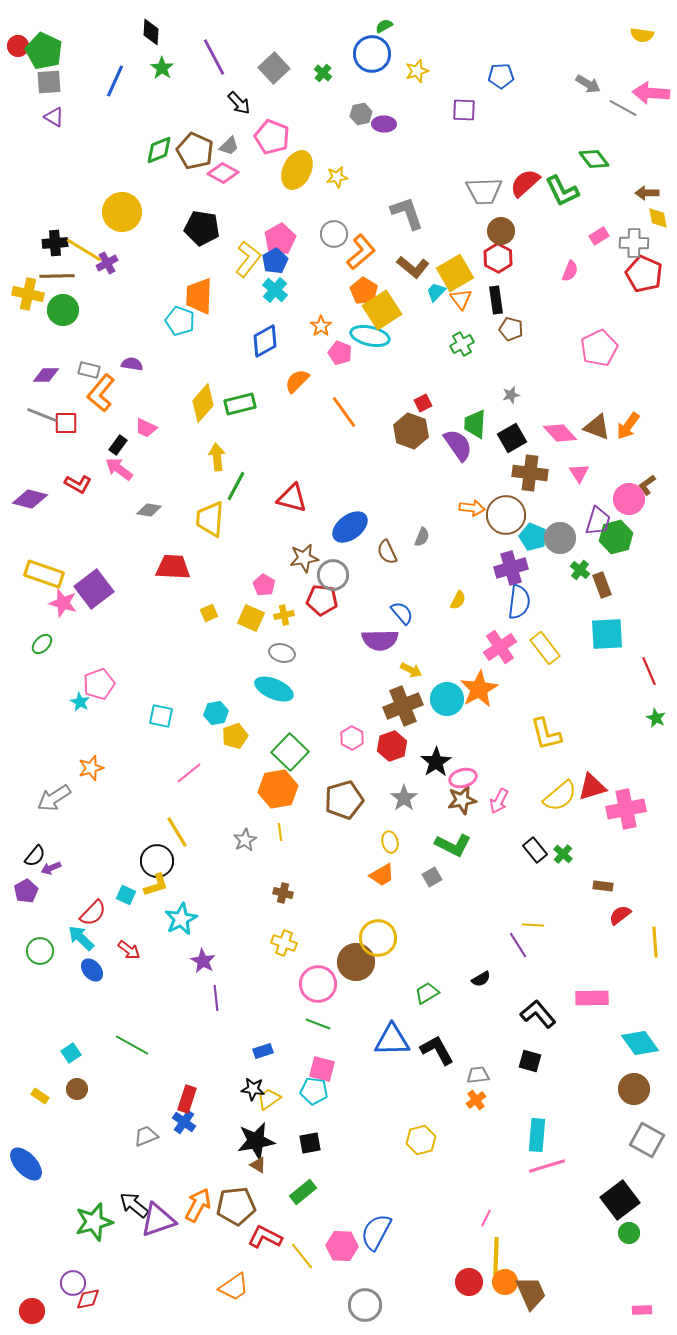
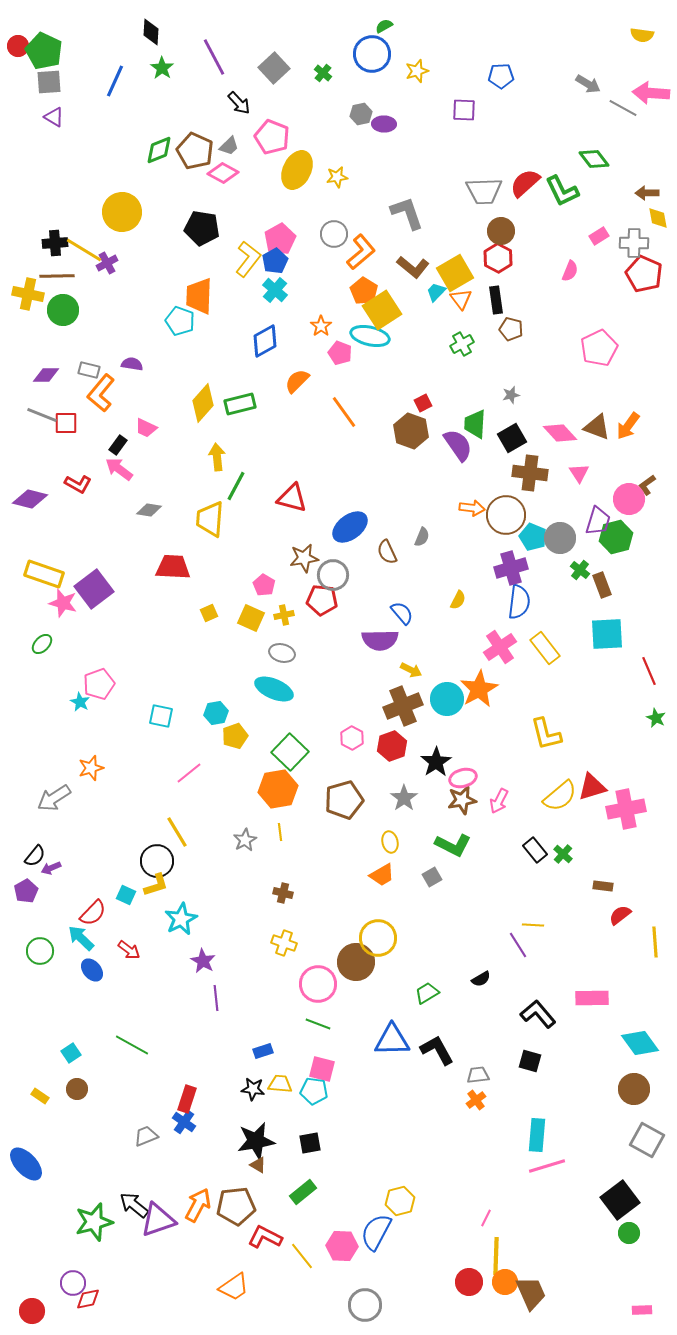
yellow trapezoid at (269, 1099): moved 11 px right, 15 px up; rotated 40 degrees clockwise
yellow hexagon at (421, 1140): moved 21 px left, 61 px down
